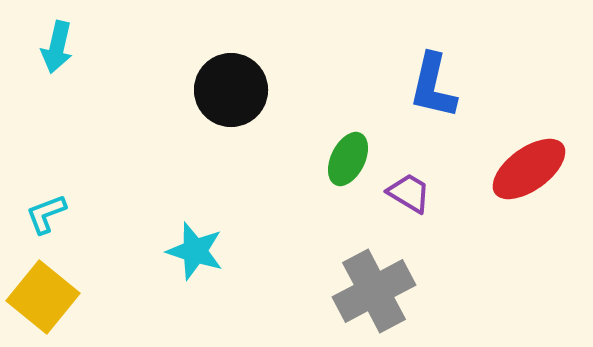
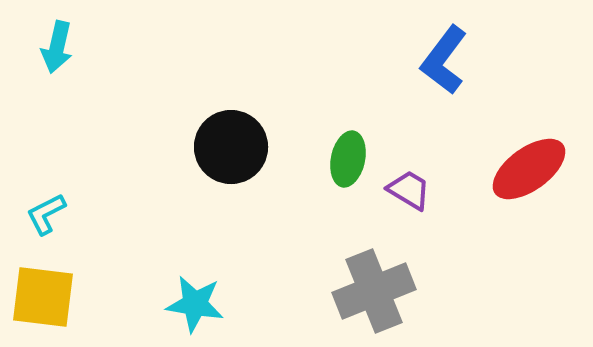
blue L-shape: moved 11 px right, 26 px up; rotated 24 degrees clockwise
black circle: moved 57 px down
green ellipse: rotated 14 degrees counterclockwise
purple trapezoid: moved 3 px up
cyan L-shape: rotated 6 degrees counterclockwise
cyan star: moved 53 px down; rotated 8 degrees counterclockwise
gray cross: rotated 6 degrees clockwise
yellow square: rotated 32 degrees counterclockwise
